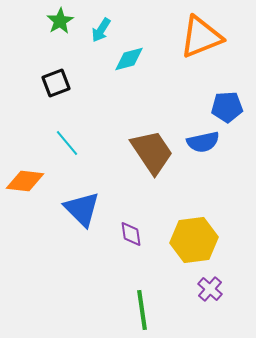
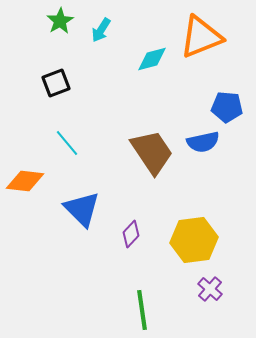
cyan diamond: moved 23 px right
blue pentagon: rotated 8 degrees clockwise
purple diamond: rotated 52 degrees clockwise
